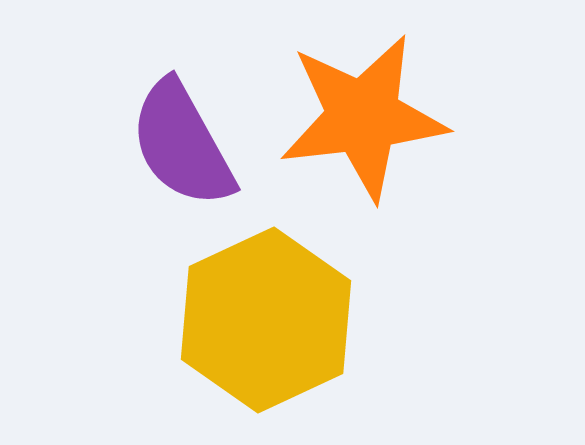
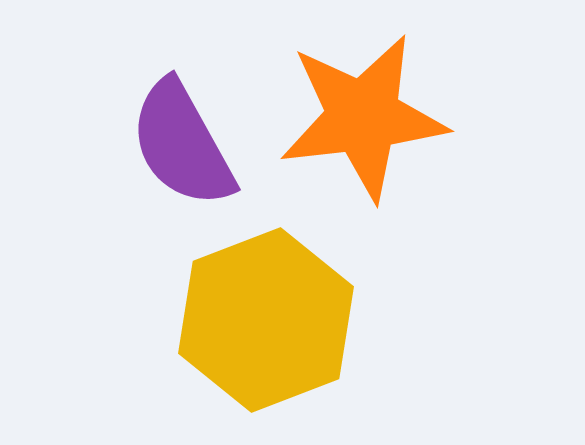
yellow hexagon: rotated 4 degrees clockwise
